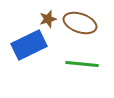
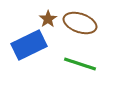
brown star: rotated 18 degrees counterclockwise
green line: moved 2 px left; rotated 12 degrees clockwise
